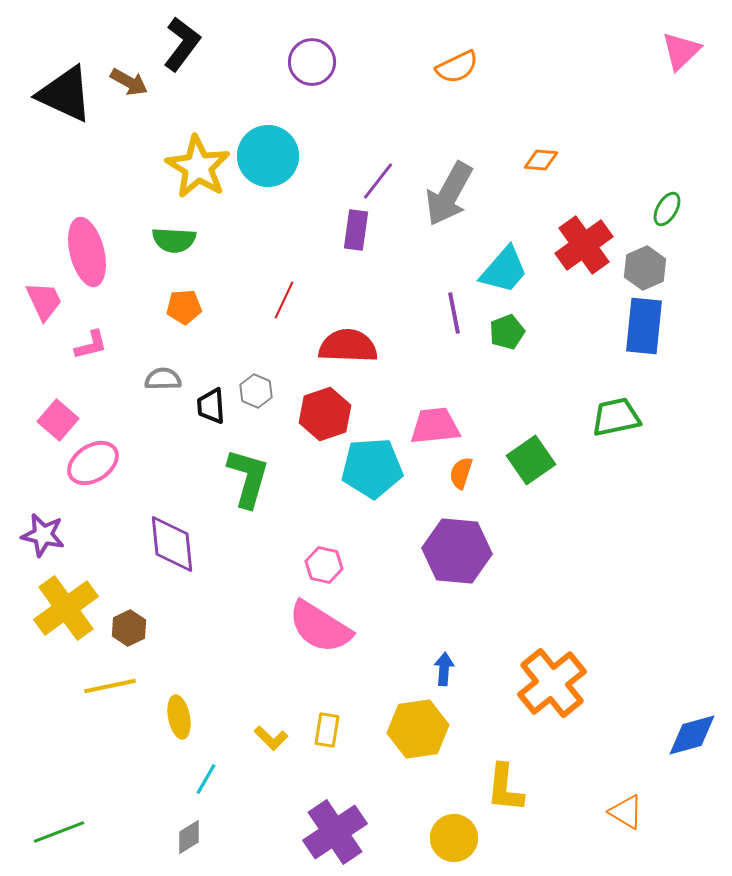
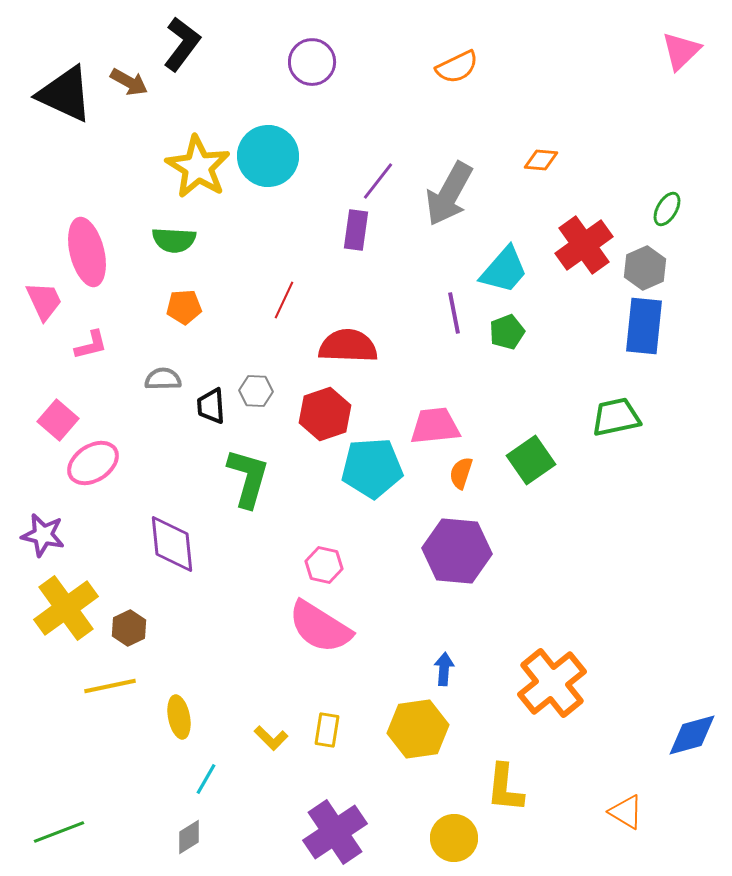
gray hexagon at (256, 391): rotated 20 degrees counterclockwise
